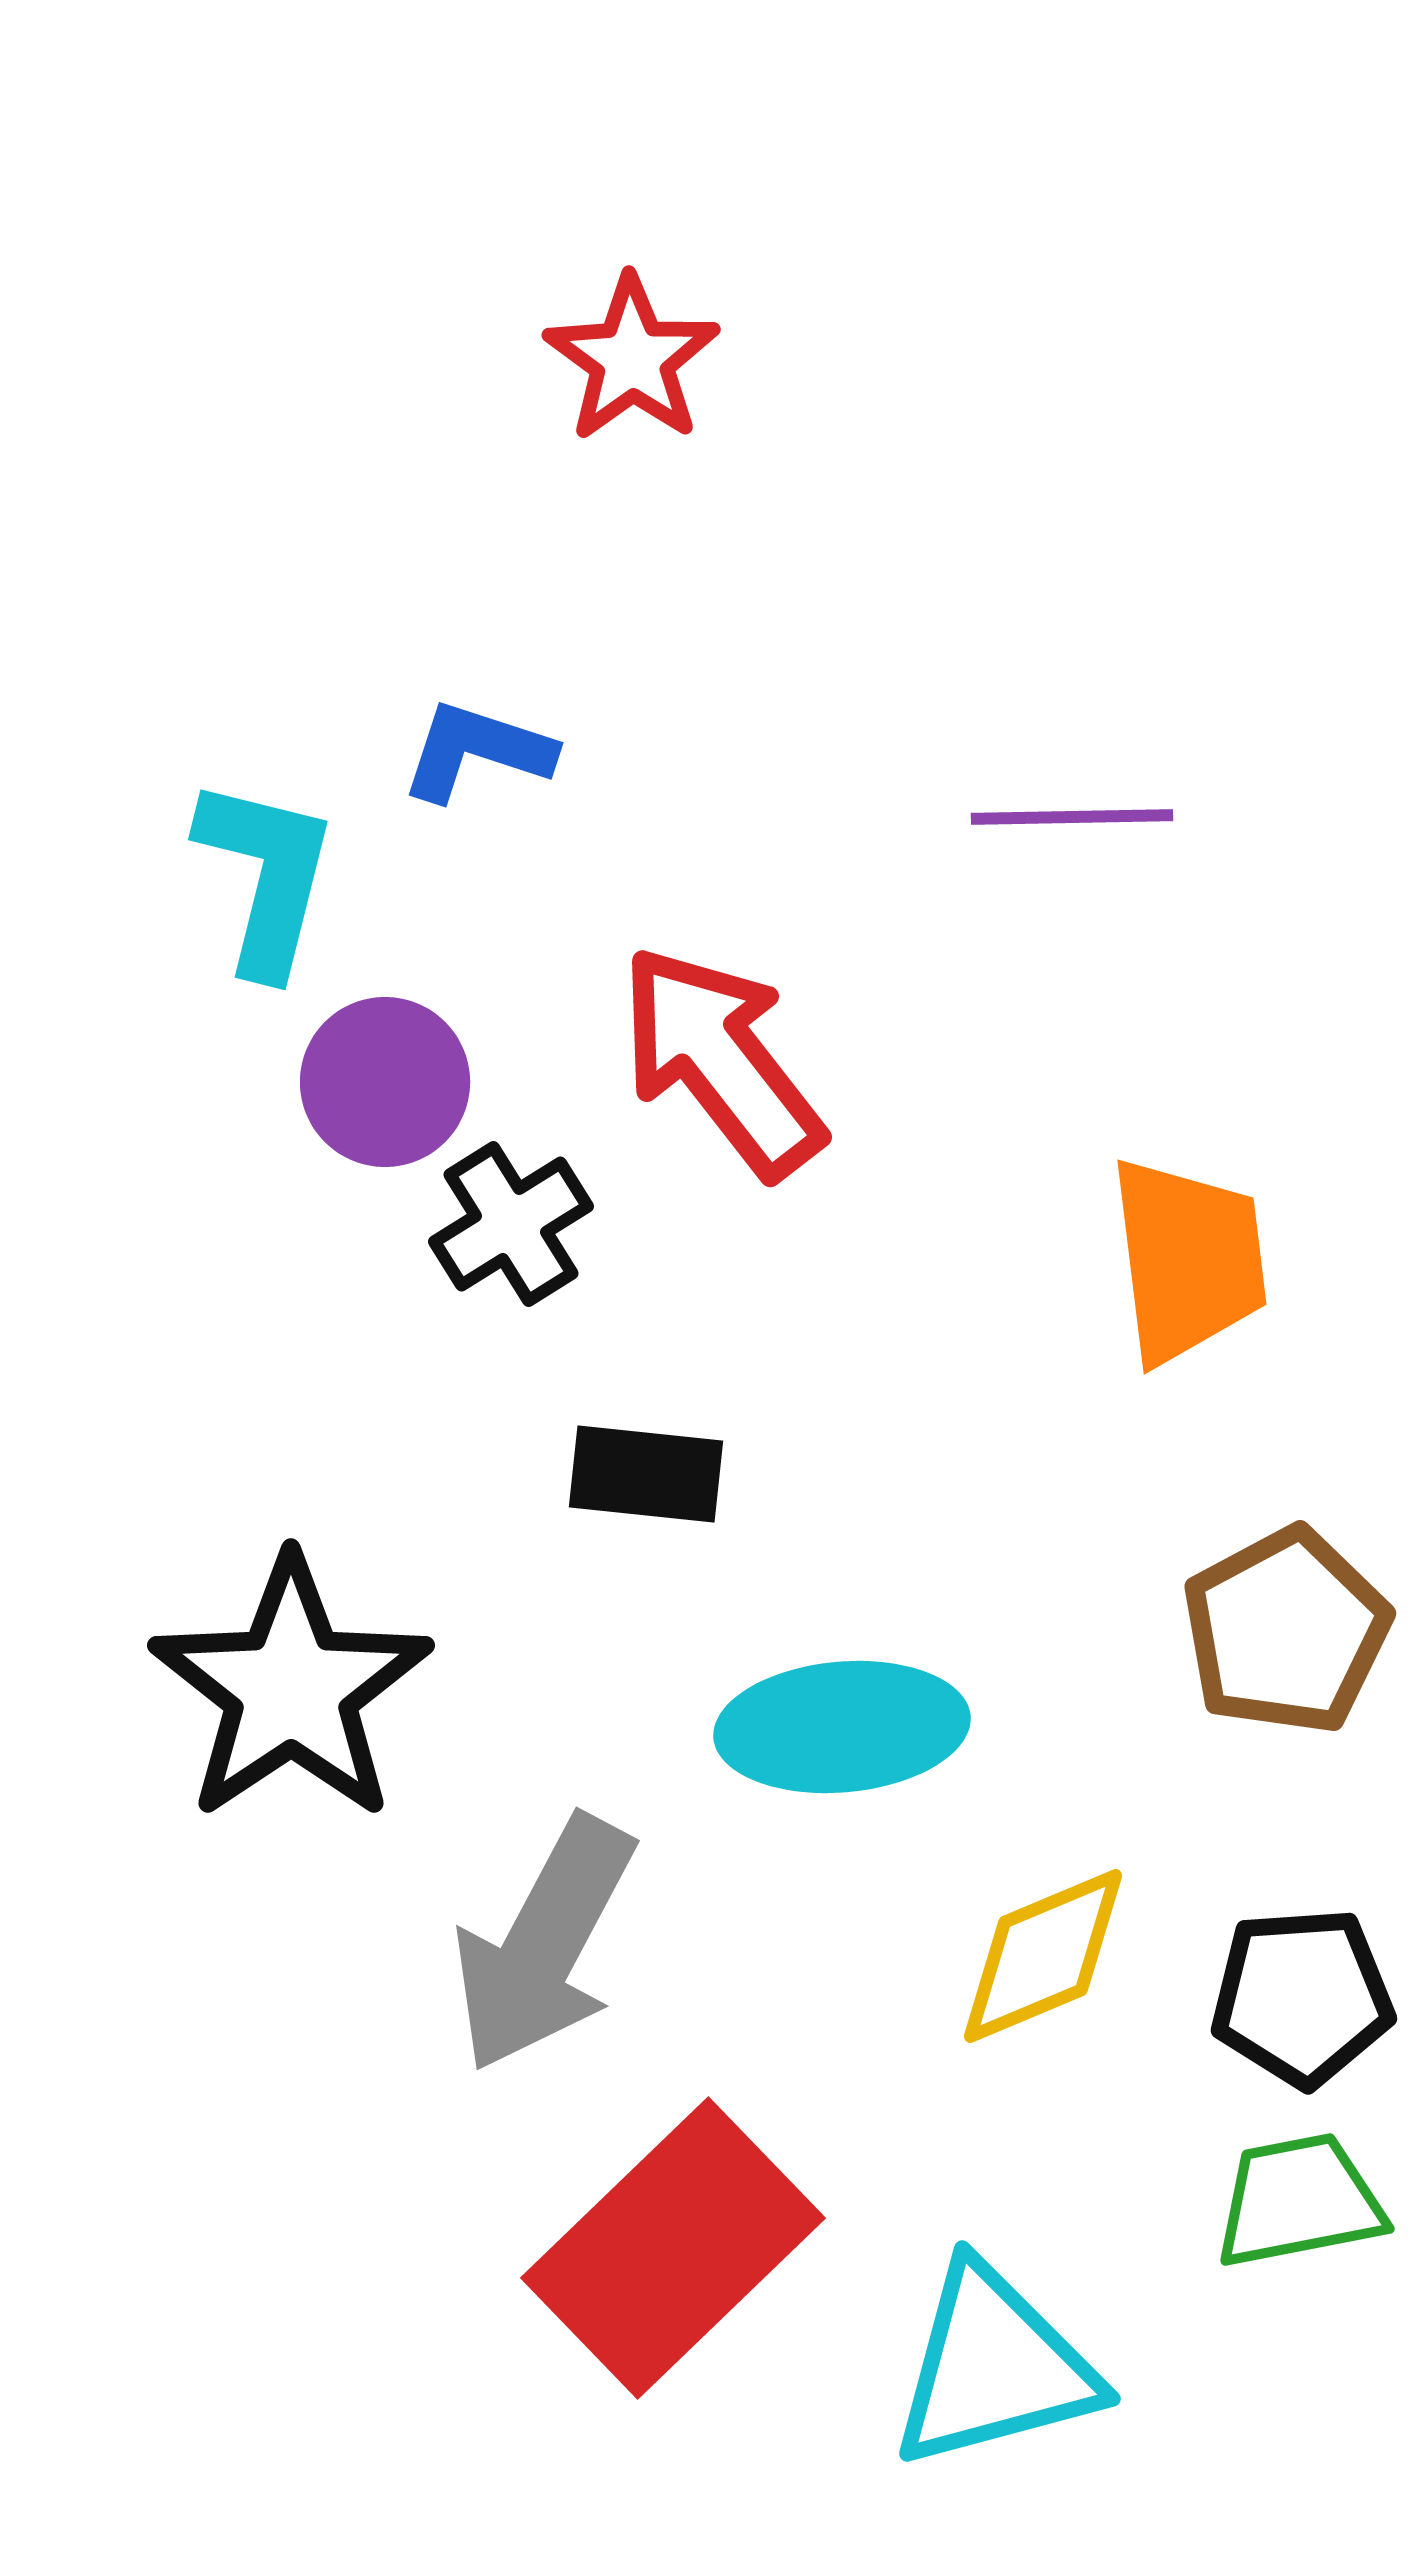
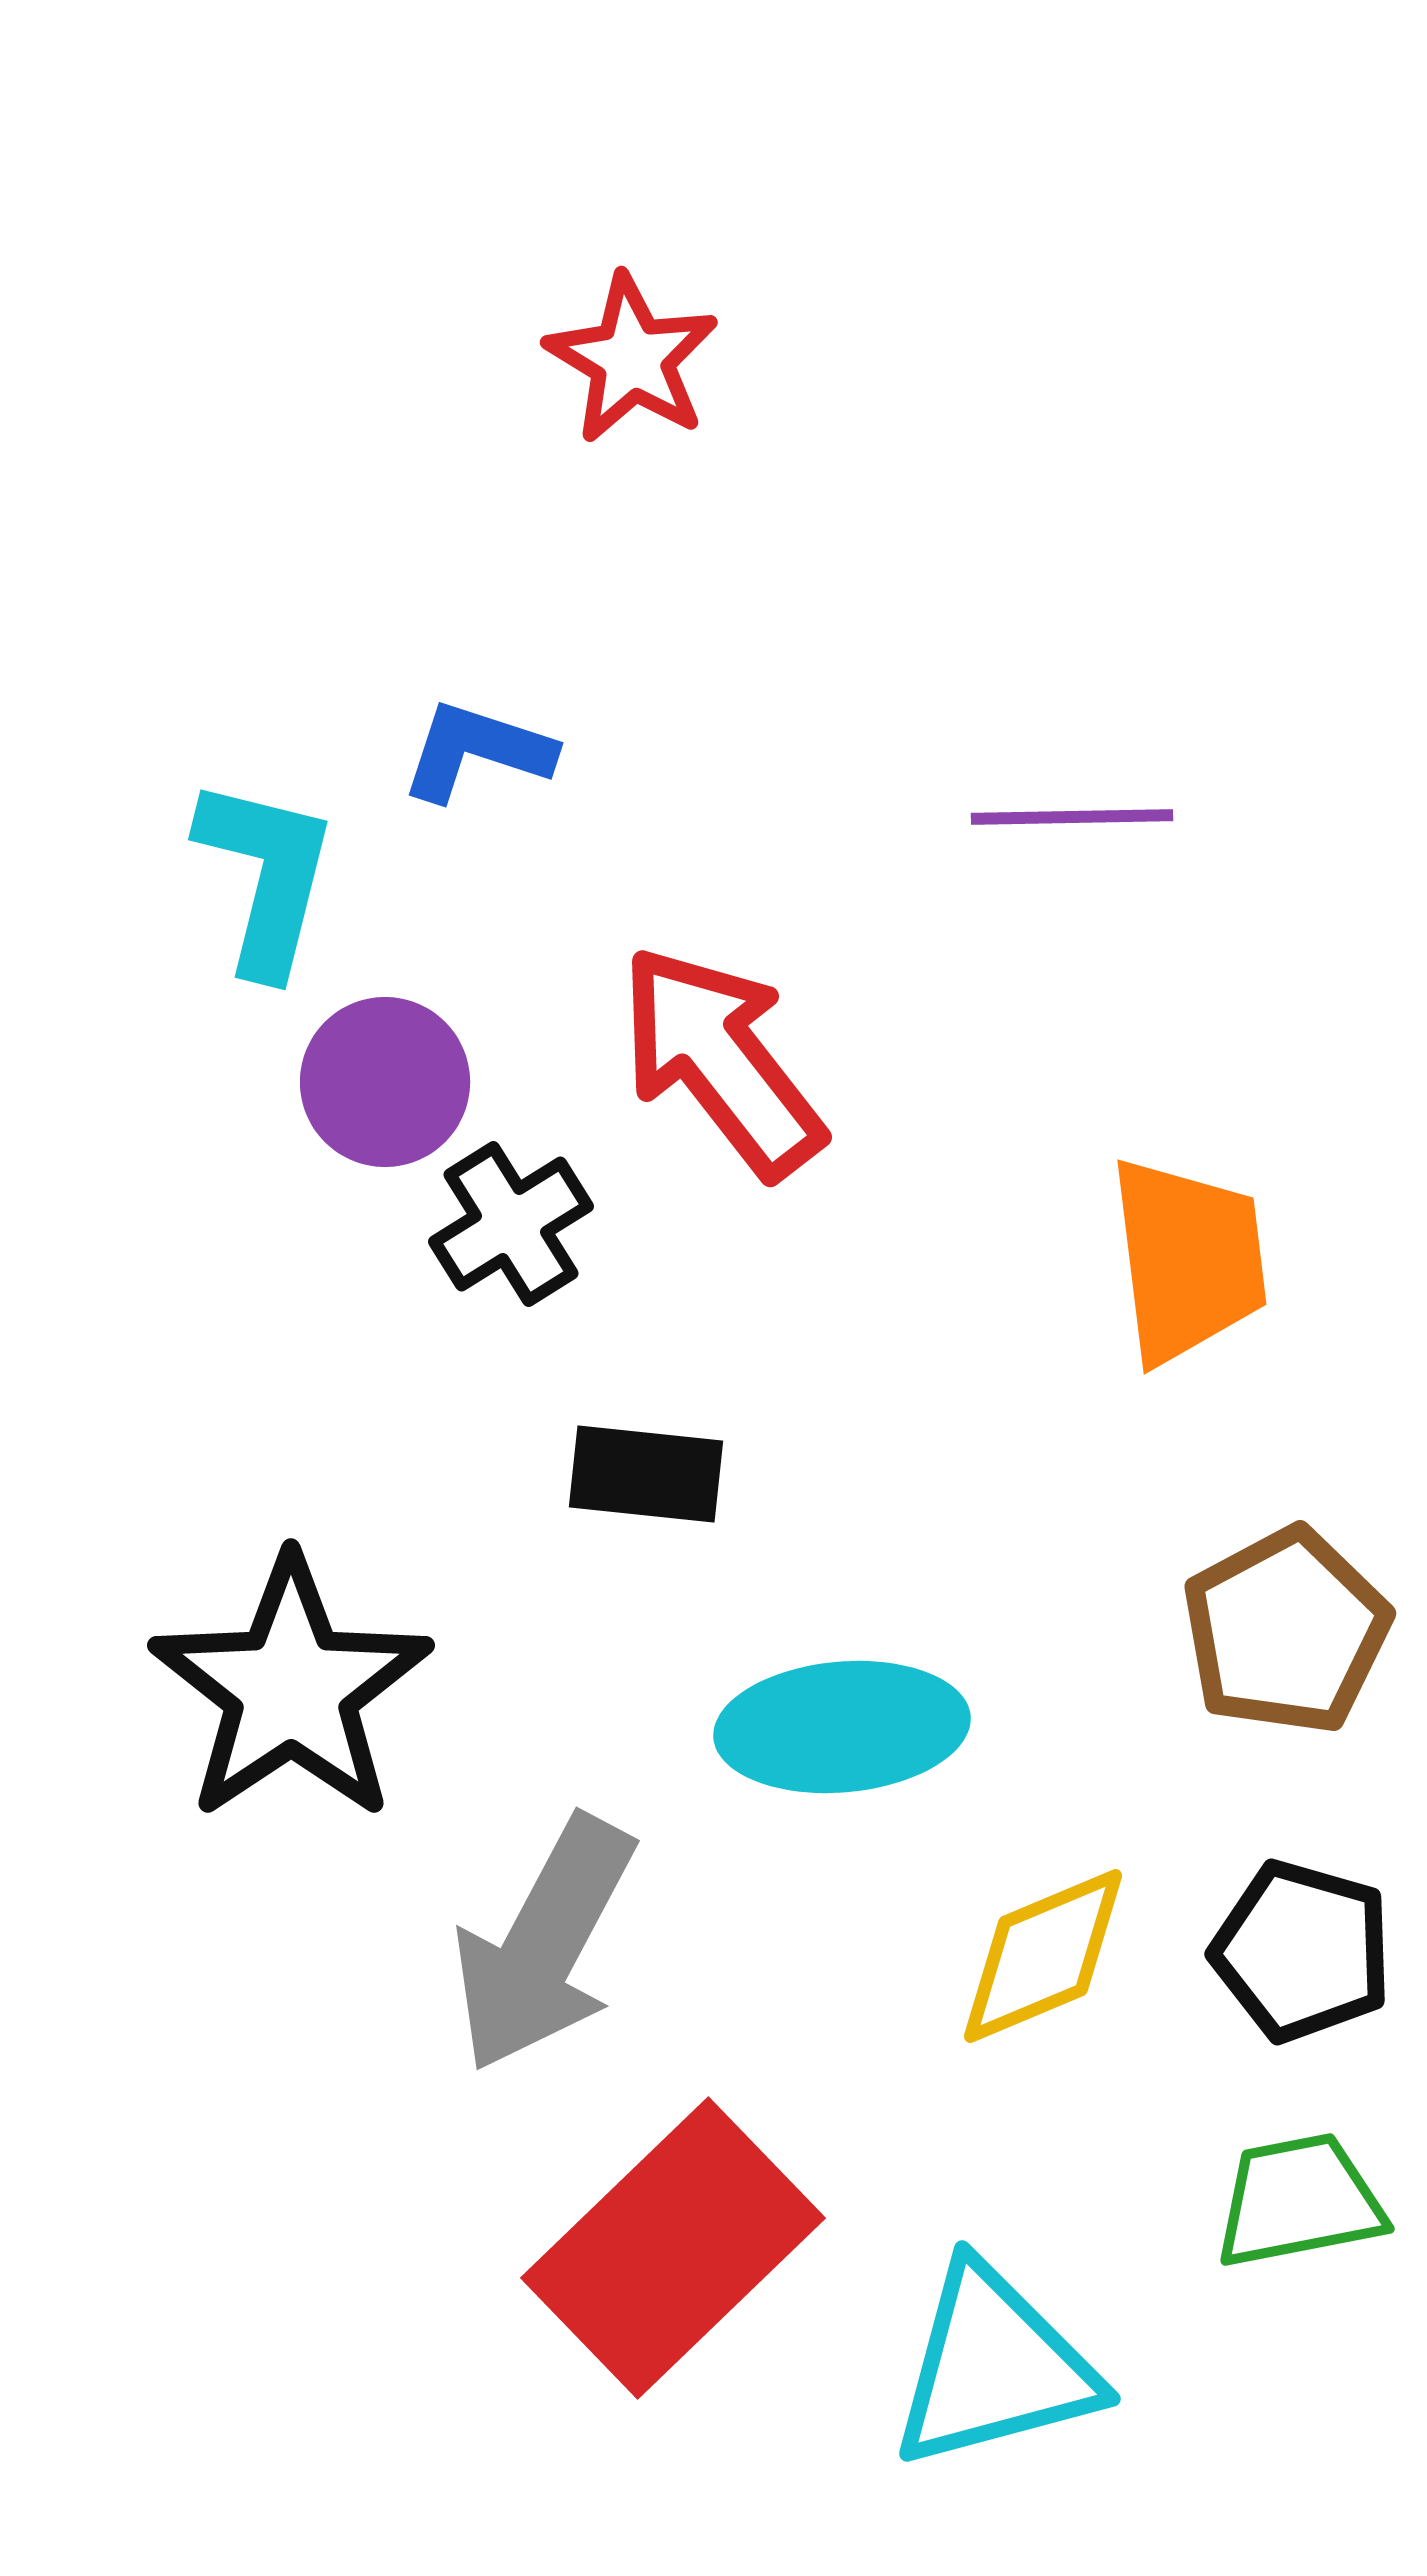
red star: rotated 5 degrees counterclockwise
black pentagon: moved 46 px up; rotated 20 degrees clockwise
